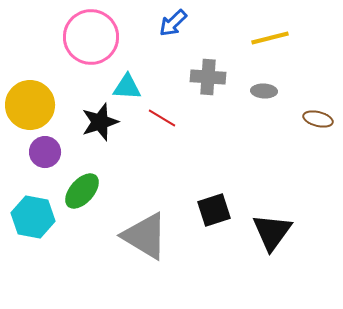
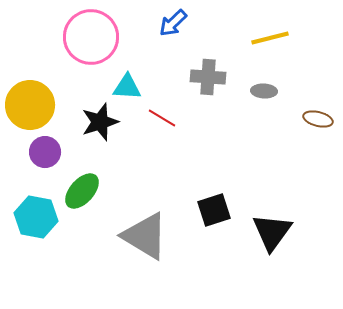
cyan hexagon: moved 3 px right
